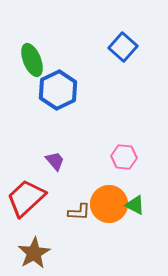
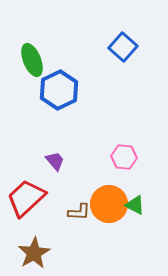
blue hexagon: moved 1 px right
